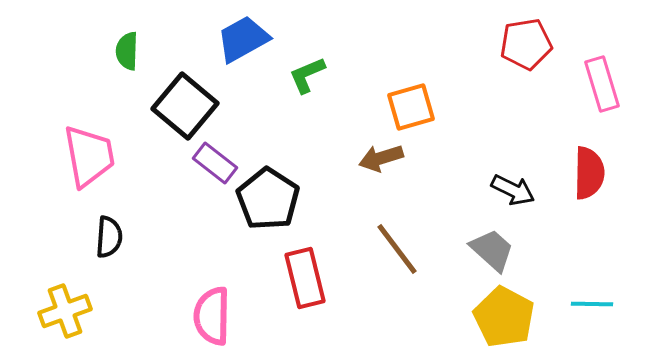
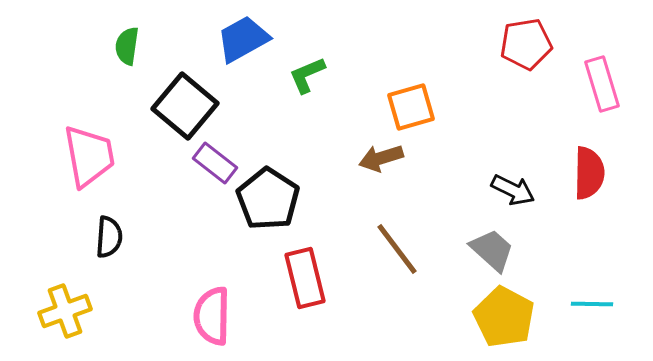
green semicircle: moved 5 px up; rotated 6 degrees clockwise
